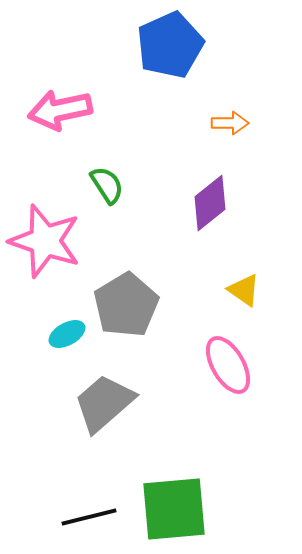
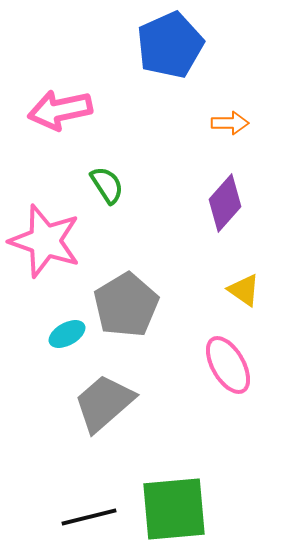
purple diamond: moved 15 px right; rotated 10 degrees counterclockwise
